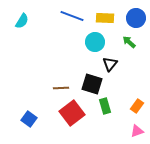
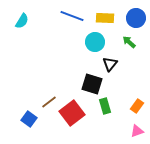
brown line: moved 12 px left, 14 px down; rotated 35 degrees counterclockwise
